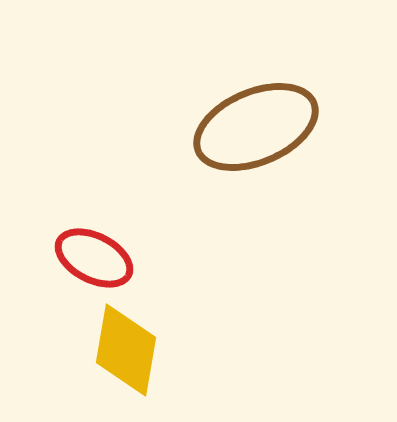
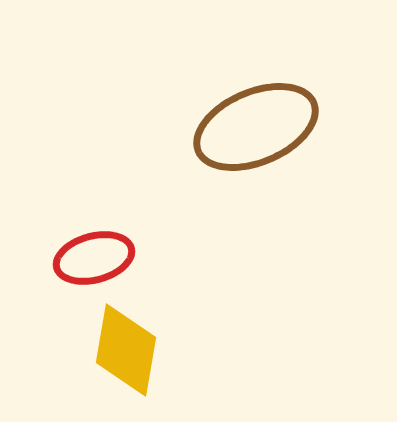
red ellipse: rotated 42 degrees counterclockwise
